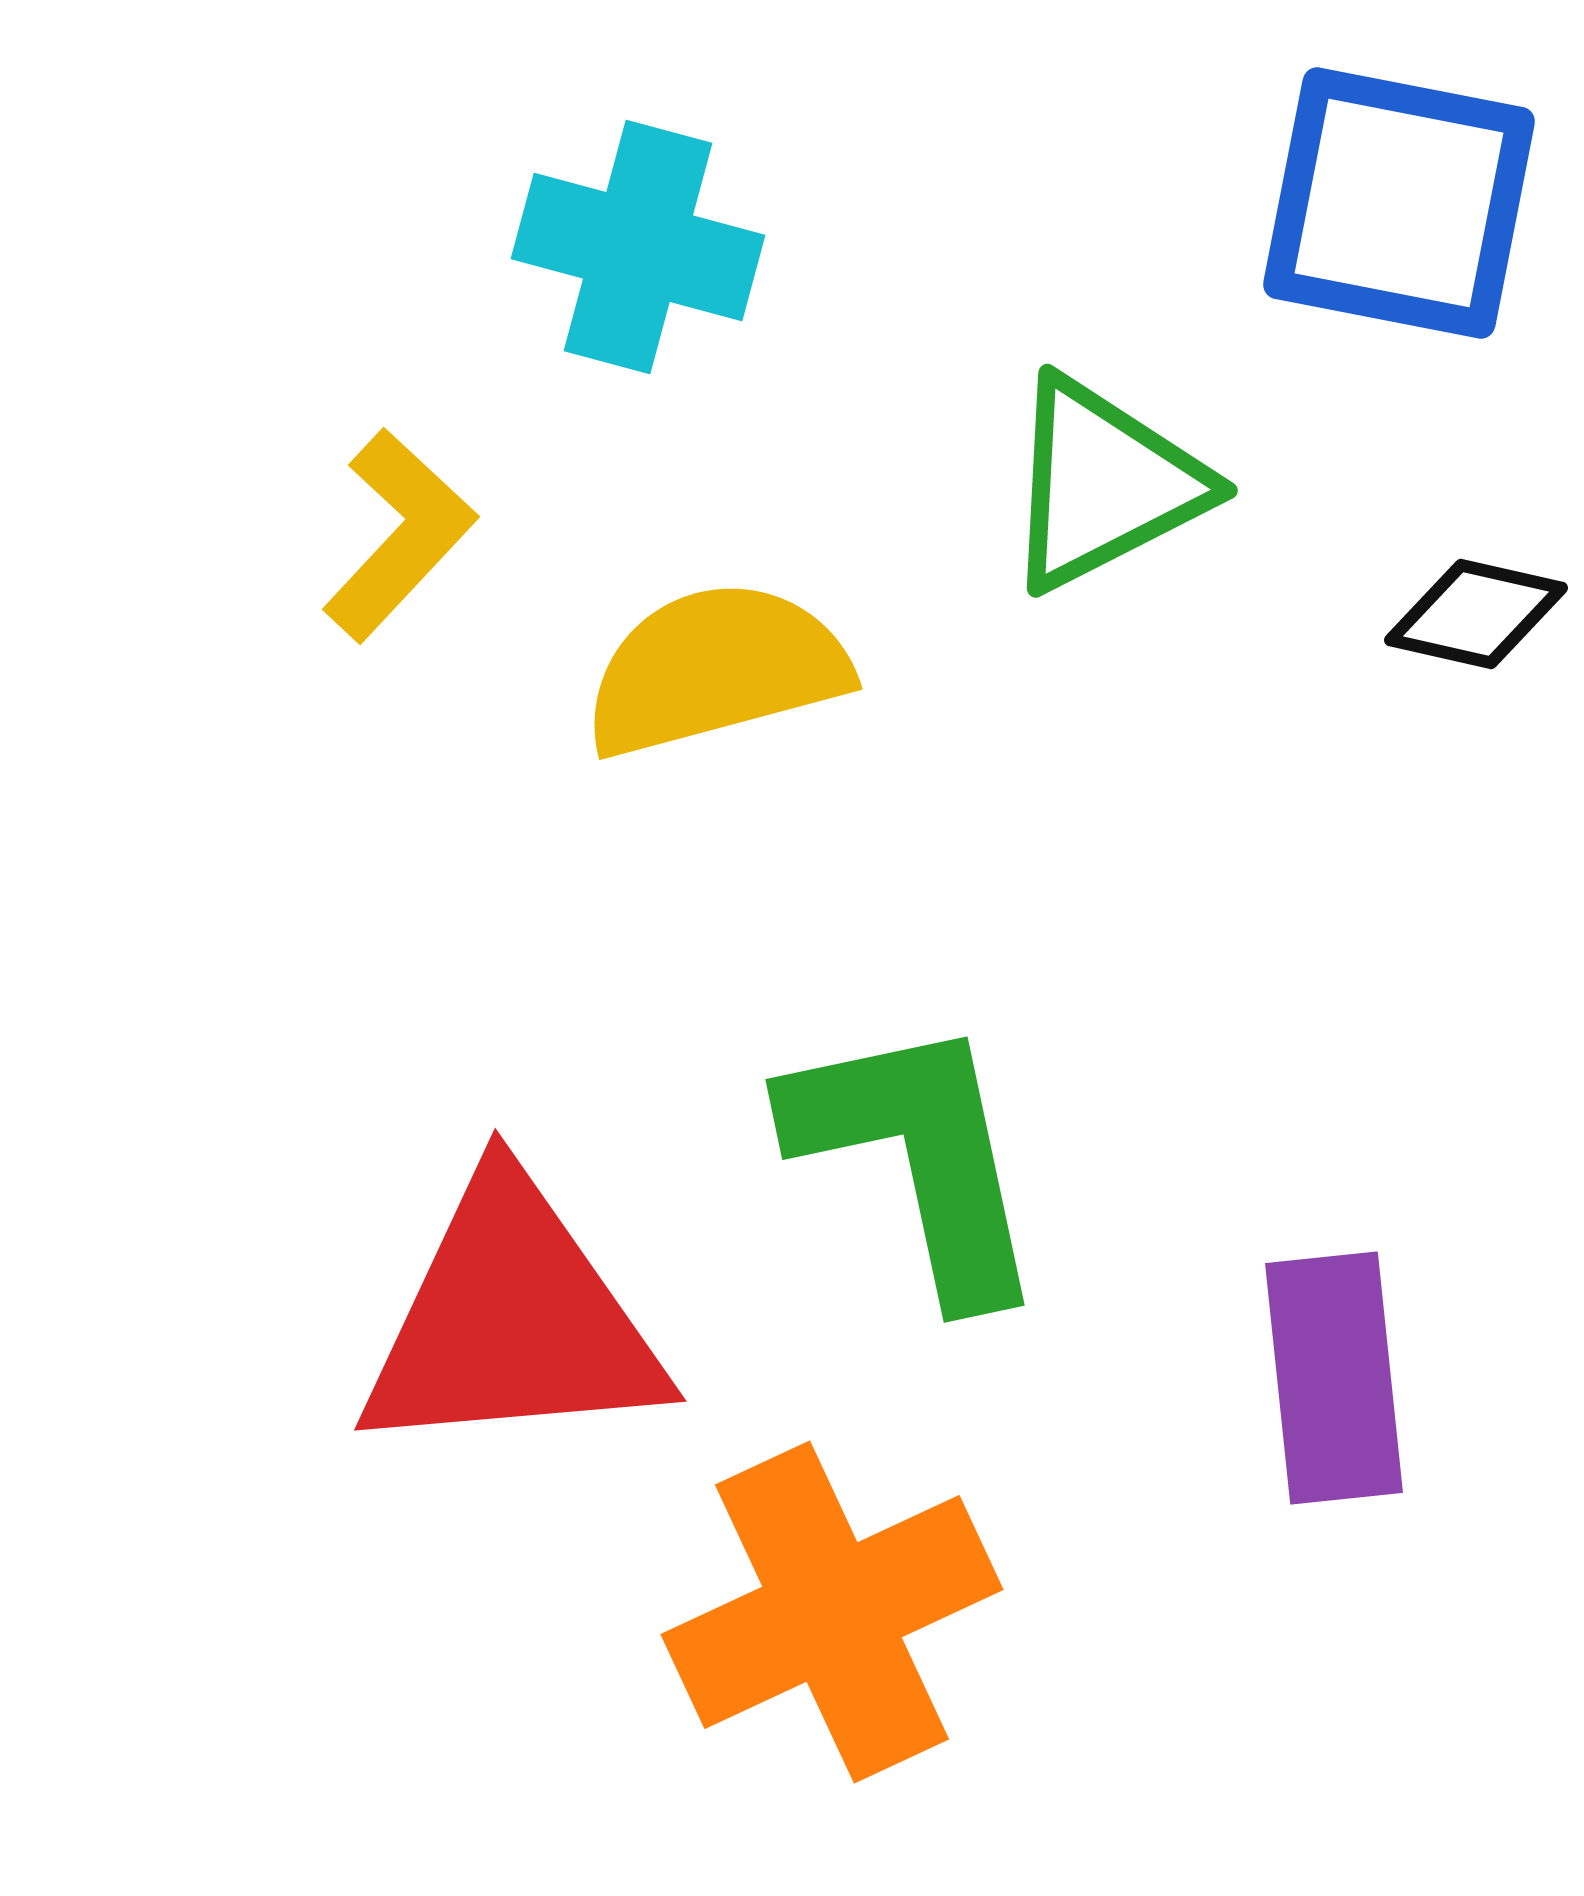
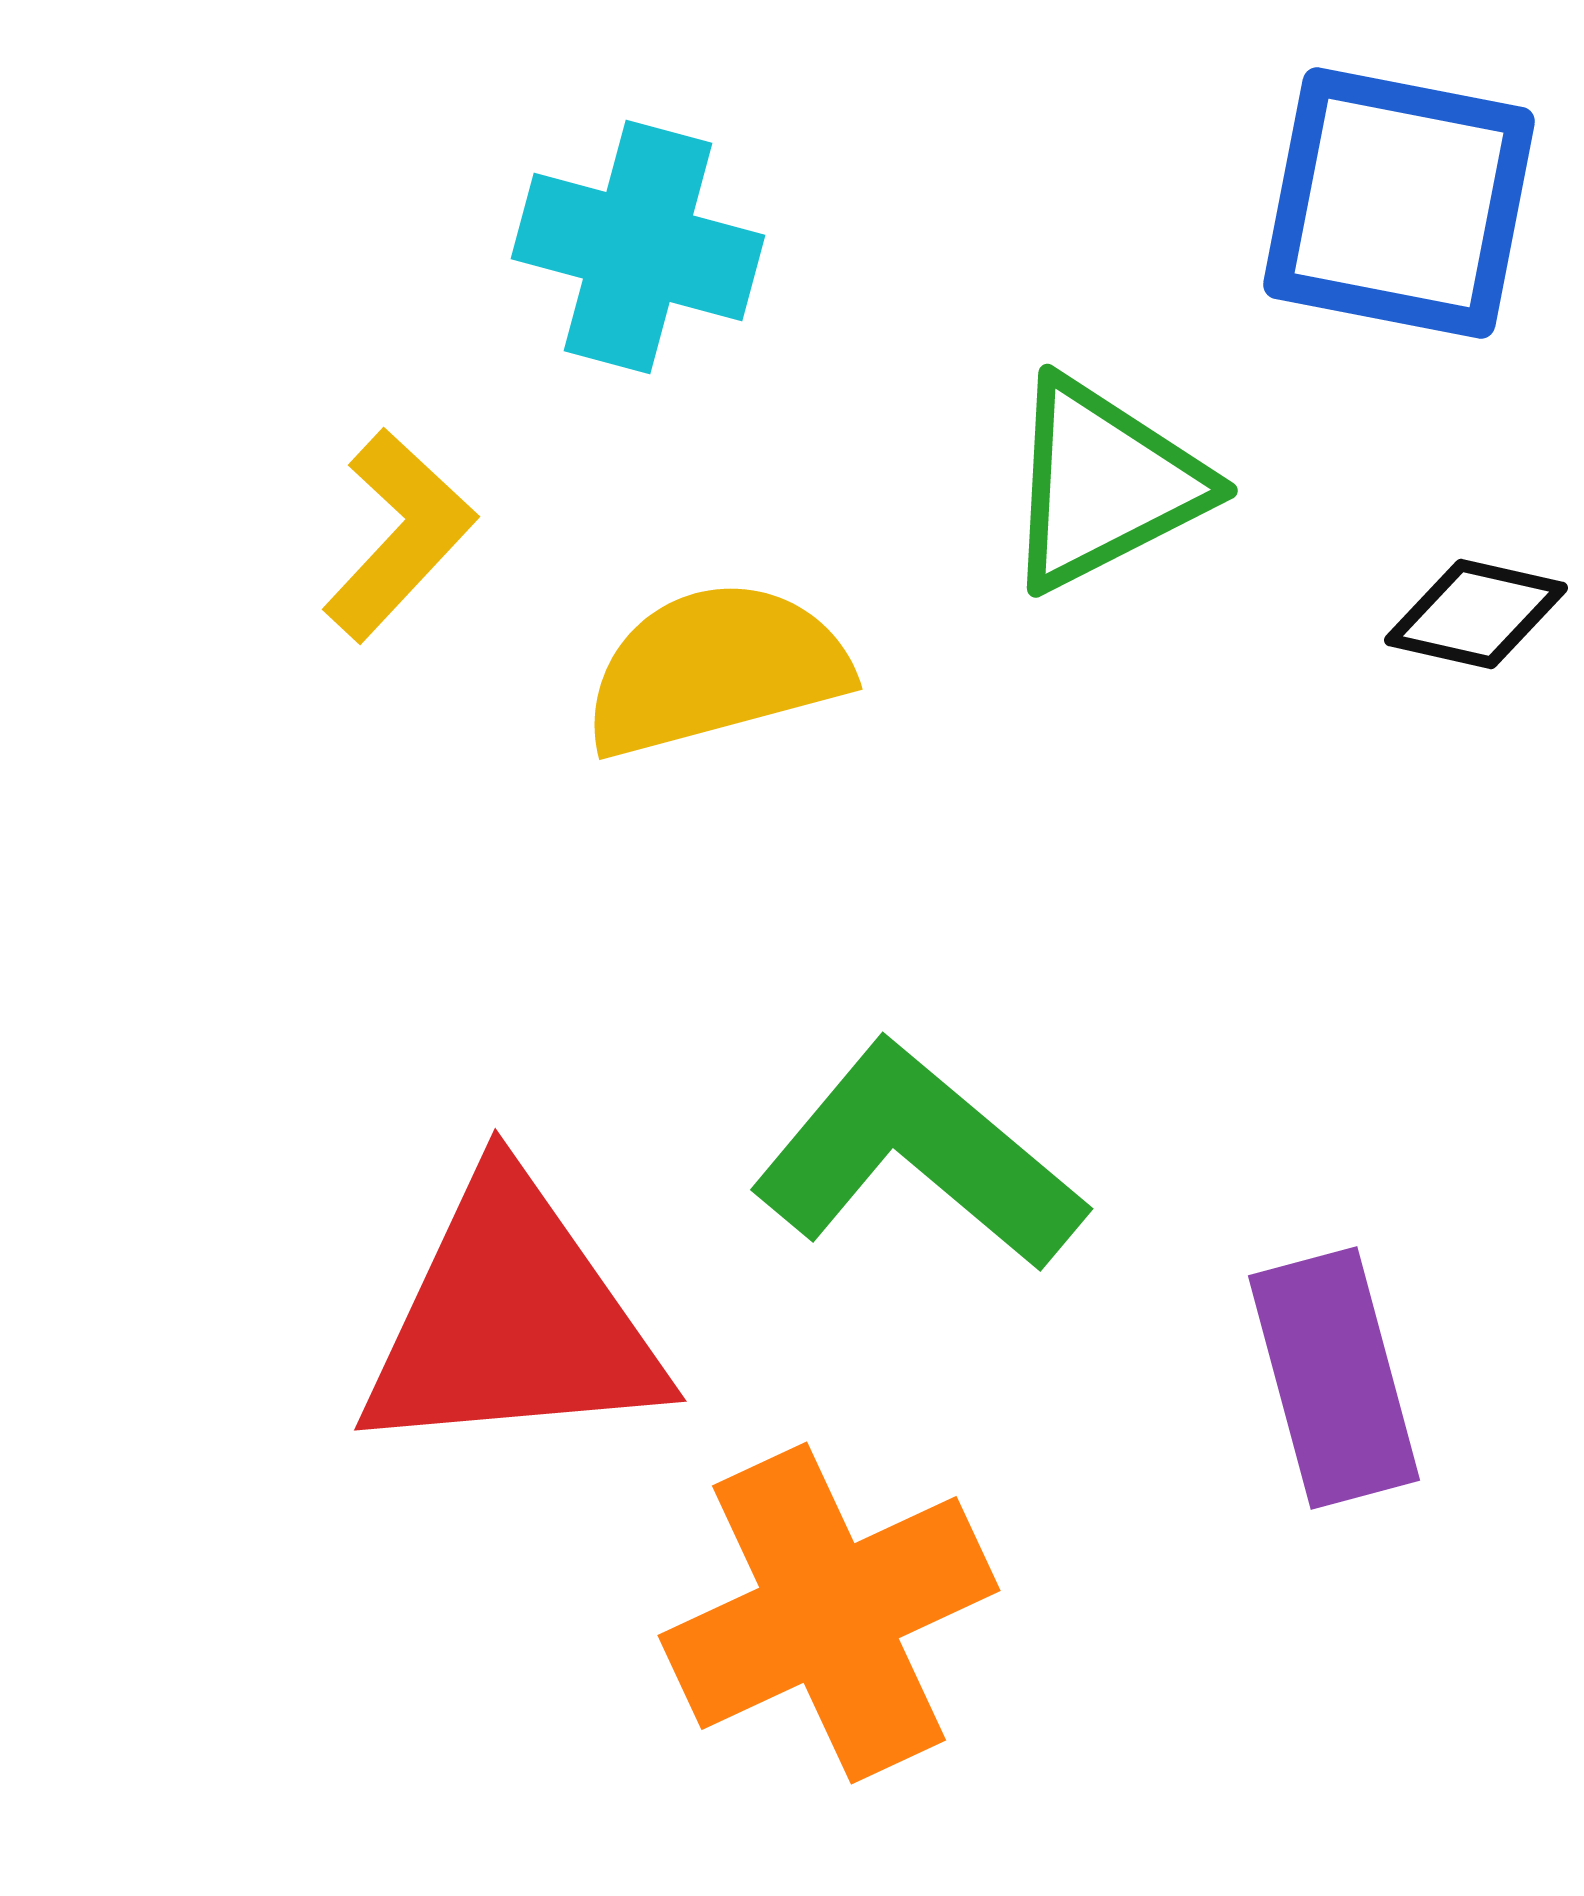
green L-shape: rotated 38 degrees counterclockwise
purple rectangle: rotated 9 degrees counterclockwise
orange cross: moved 3 px left, 1 px down
